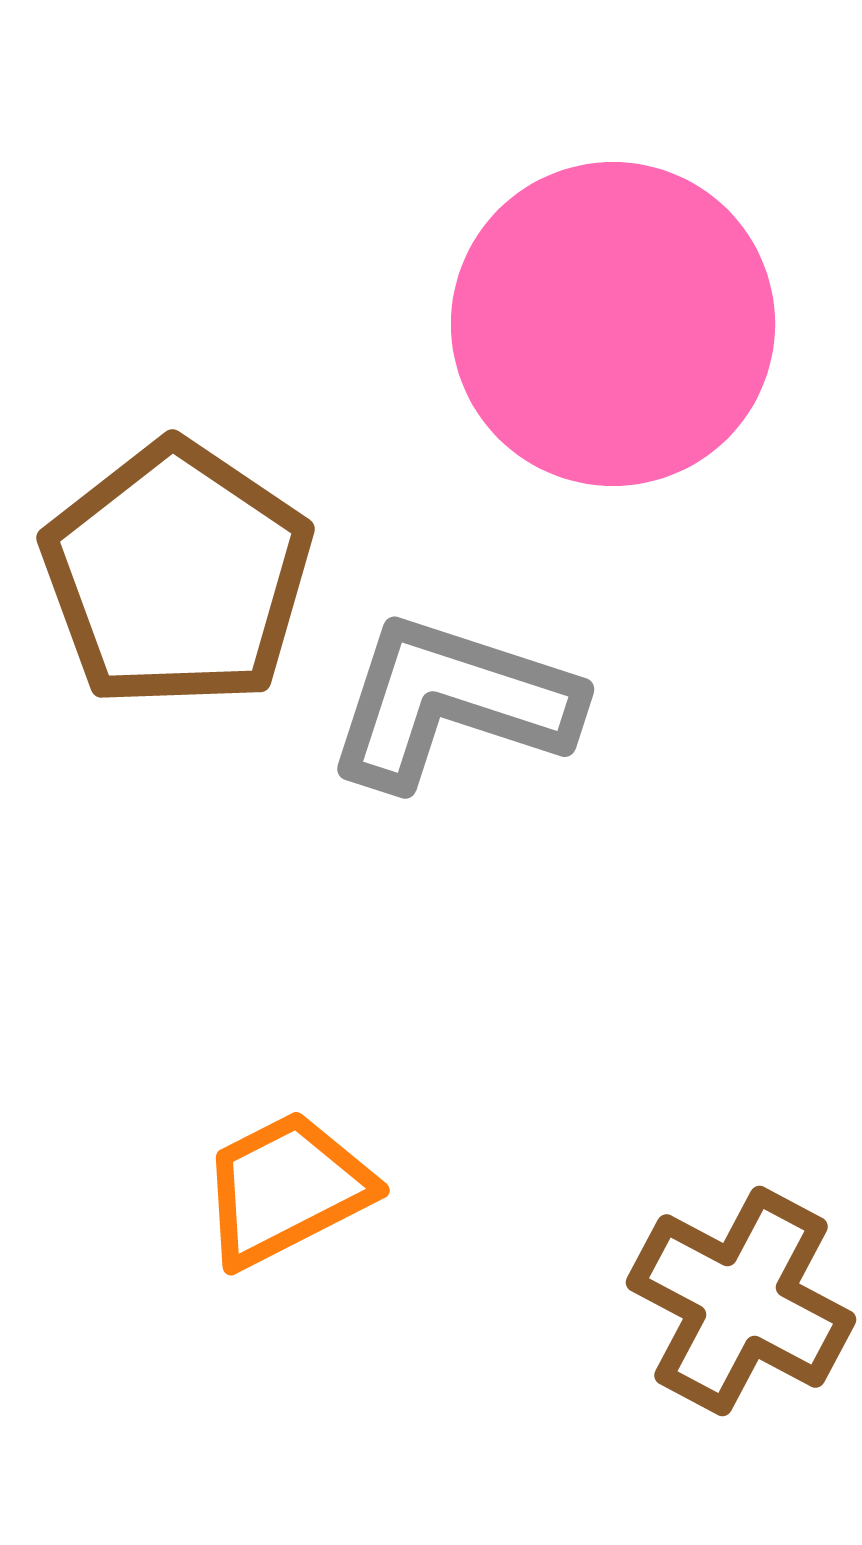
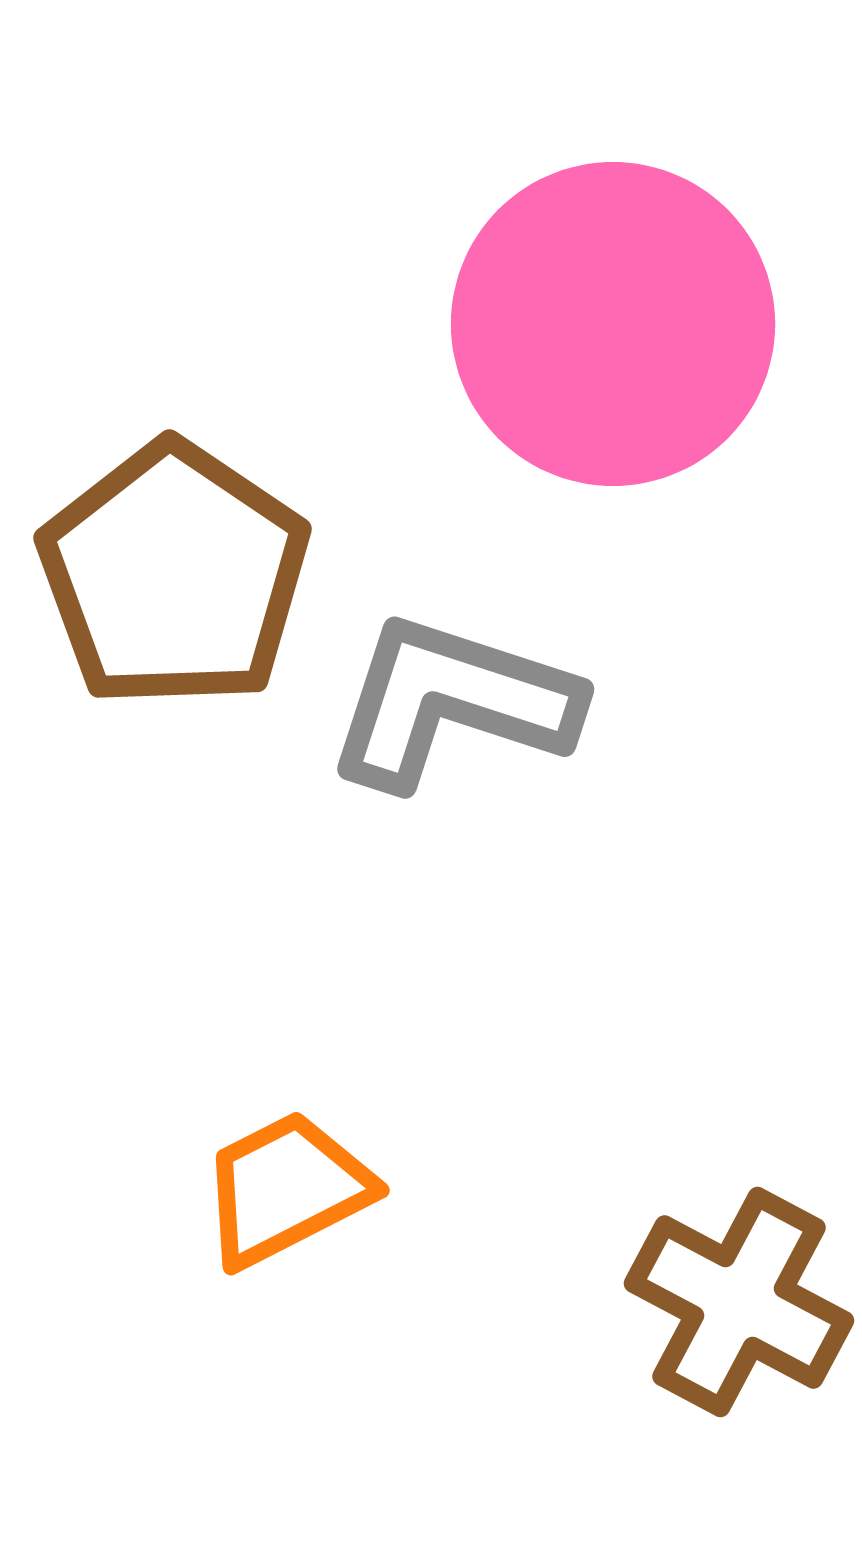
brown pentagon: moved 3 px left
brown cross: moved 2 px left, 1 px down
